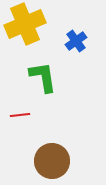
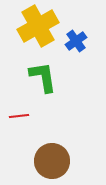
yellow cross: moved 13 px right, 2 px down; rotated 6 degrees counterclockwise
red line: moved 1 px left, 1 px down
